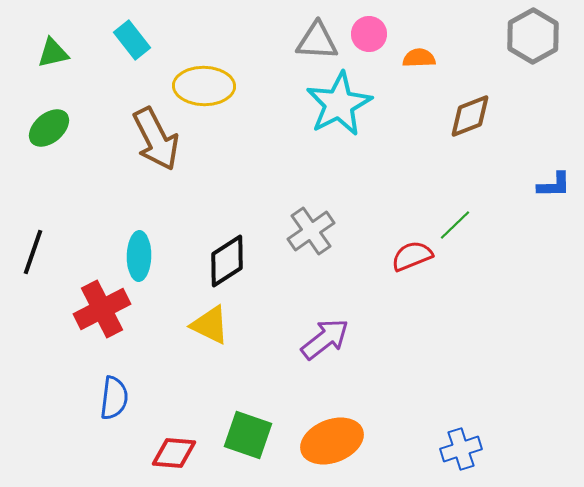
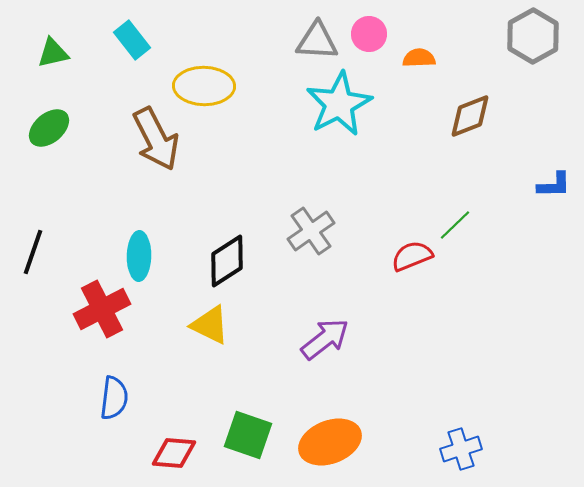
orange ellipse: moved 2 px left, 1 px down
